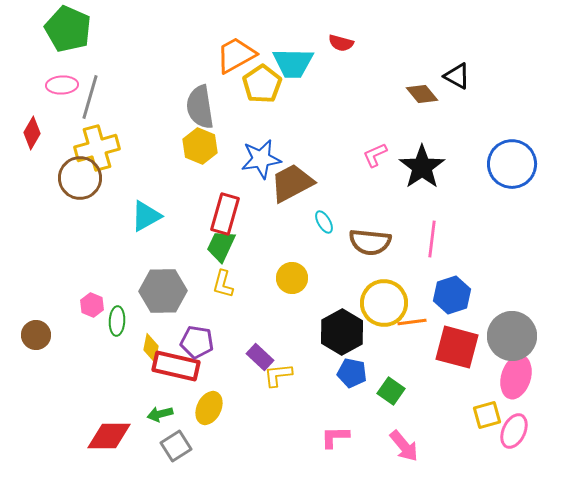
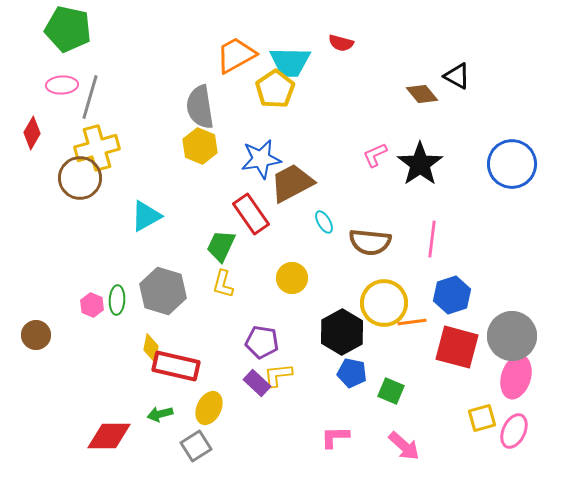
green pentagon at (68, 29): rotated 12 degrees counterclockwise
cyan trapezoid at (293, 63): moved 3 px left, 1 px up
yellow pentagon at (262, 84): moved 13 px right, 5 px down
black star at (422, 167): moved 2 px left, 3 px up
red rectangle at (225, 214): moved 26 px right; rotated 51 degrees counterclockwise
gray hexagon at (163, 291): rotated 18 degrees clockwise
green ellipse at (117, 321): moved 21 px up
purple pentagon at (197, 342): moved 65 px right
purple rectangle at (260, 357): moved 3 px left, 26 px down
green square at (391, 391): rotated 12 degrees counterclockwise
yellow square at (487, 415): moved 5 px left, 3 px down
gray square at (176, 446): moved 20 px right
pink arrow at (404, 446): rotated 8 degrees counterclockwise
